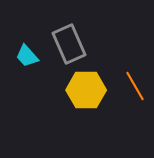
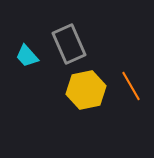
orange line: moved 4 px left
yellow hexagon: rotated 12 degrees counterclockwise
